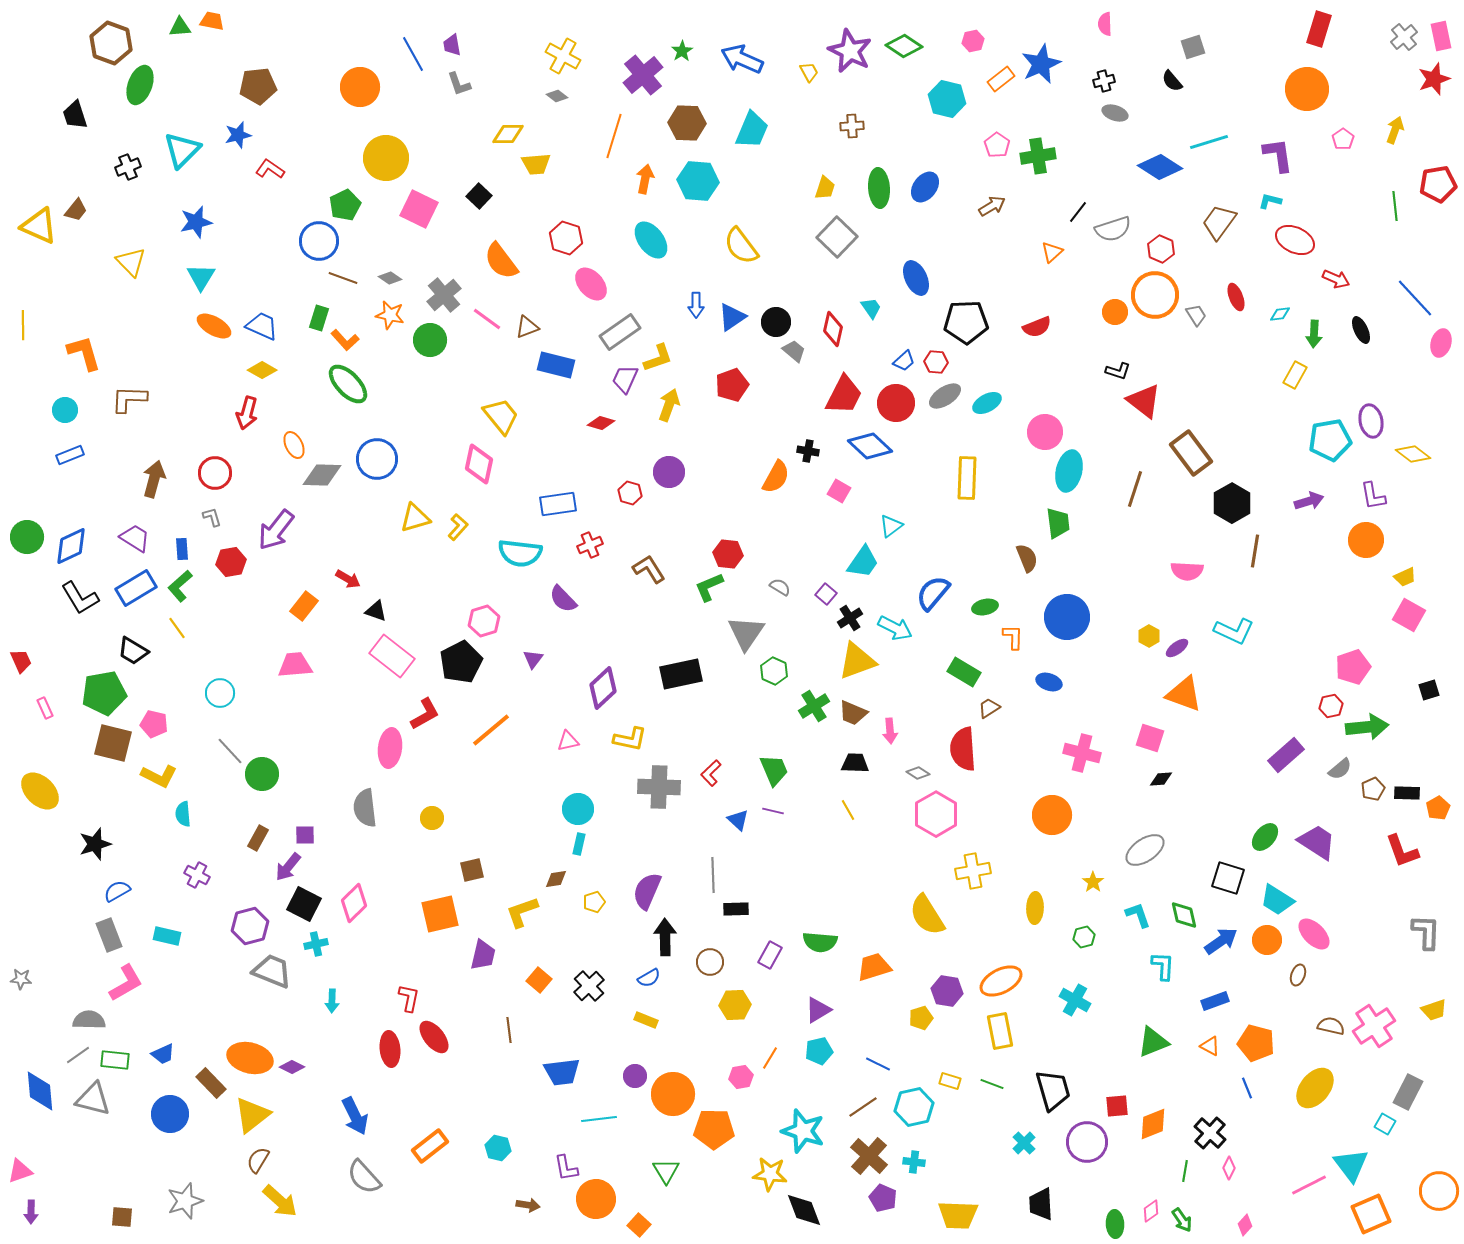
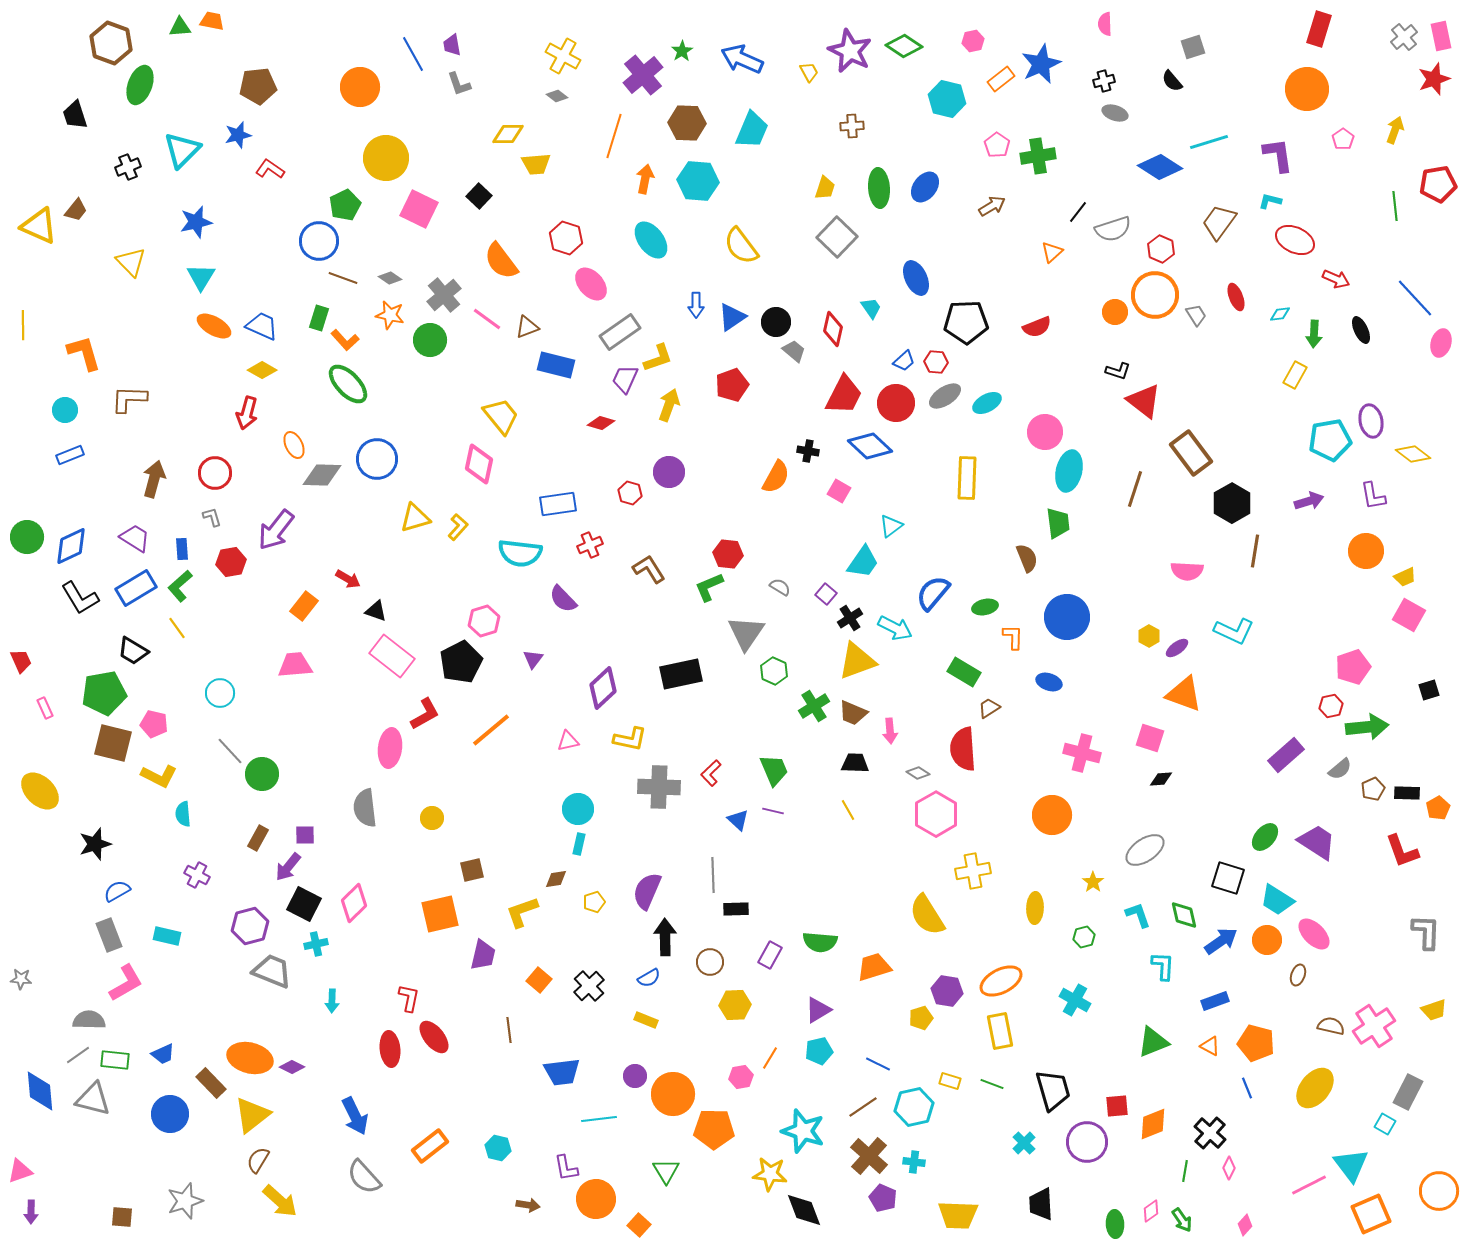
orange circle at (1366, 540): moved 11 px down
